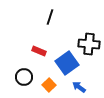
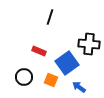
orange square: moved 2 px right, 5 px up; rotated 24 degrees counterclockwise
